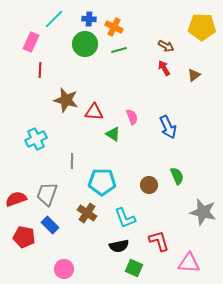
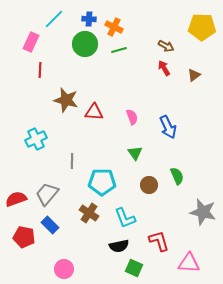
green triangle: moved 22 px right, 19 px down; rotated 21 degrees clockwise
gray trapezoid: rotated 20 degrees clockwise
brown cross: moved 2 px right
